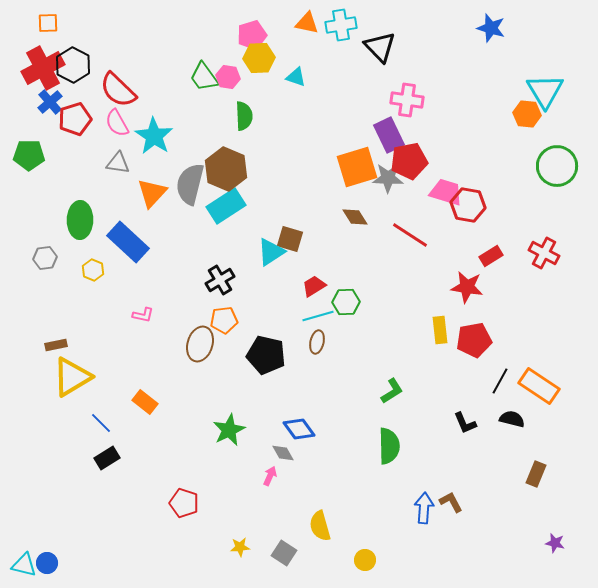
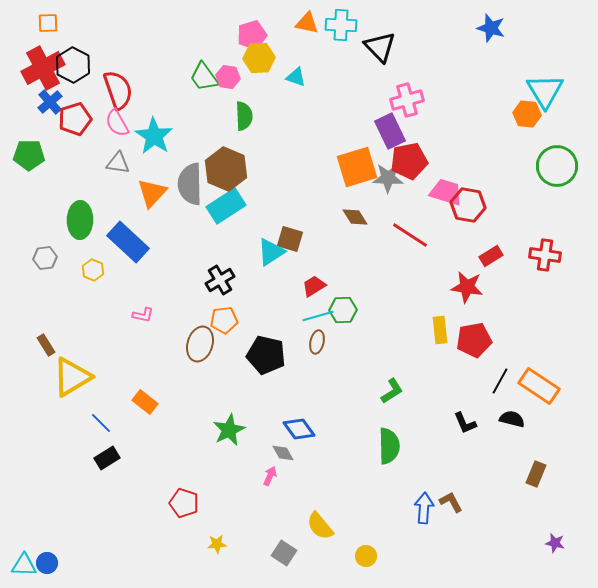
cyan cross at (341, 25): rotated 12 degrees clockwise
red semicircle at (118, 90): rotated 153 degrees counterclockwise
pink cross at (407, 100): rotated 24 degrees counterclockwise
purple rectangle at (389, 135): moved 1 px right, 4 px up
gray semicircle at (190, 184): rotated 15 degrees counterclockwise
red cross at (544, 253): moved 1 px right, 2 px down; rotated 20 degrees counterclockwise
green hexagon at (346, 302): moved 3 px left, 8 px down
brown rectangle at (56, 345): moved 10 px left; rotated 70 degrees clockwise
yellow semicircle at (320, 526): rotated 24 degrees counterclockwise
yellow star at (240, 547): moved 23 px left, 3 px up
yellow circle at (365, 560): moved 1 px right, 4 px up
cyan triangle at (24, 565): rotated 12 degrees counterclockwise
